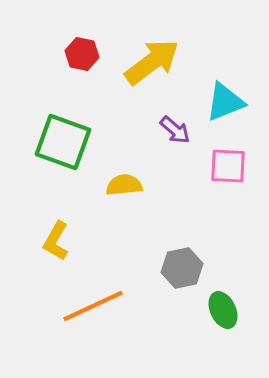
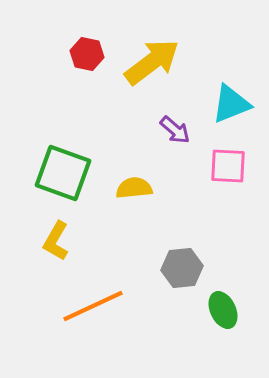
red hexagon: moved 5 px right
cyan triangle: moved 6 px right, 2 px down
green square: moved 31 px down
yellow semicircle: moved 10 px right, 3 px down
gray hexagon: rotated 6 degrees clockwise
